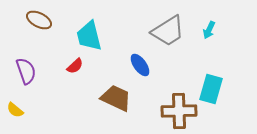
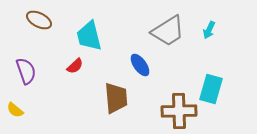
brown trapezoid: rotated 60 degrees clockwise
